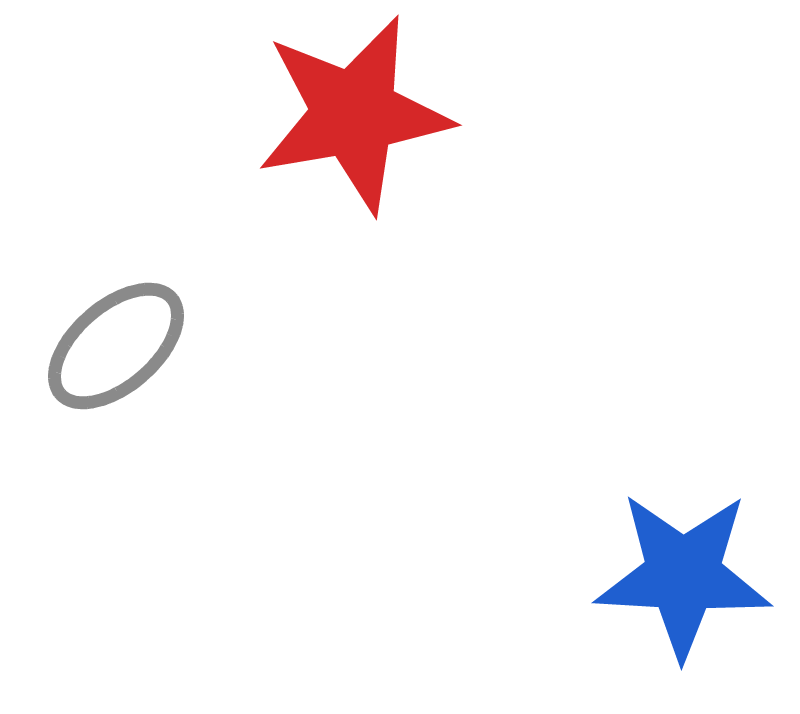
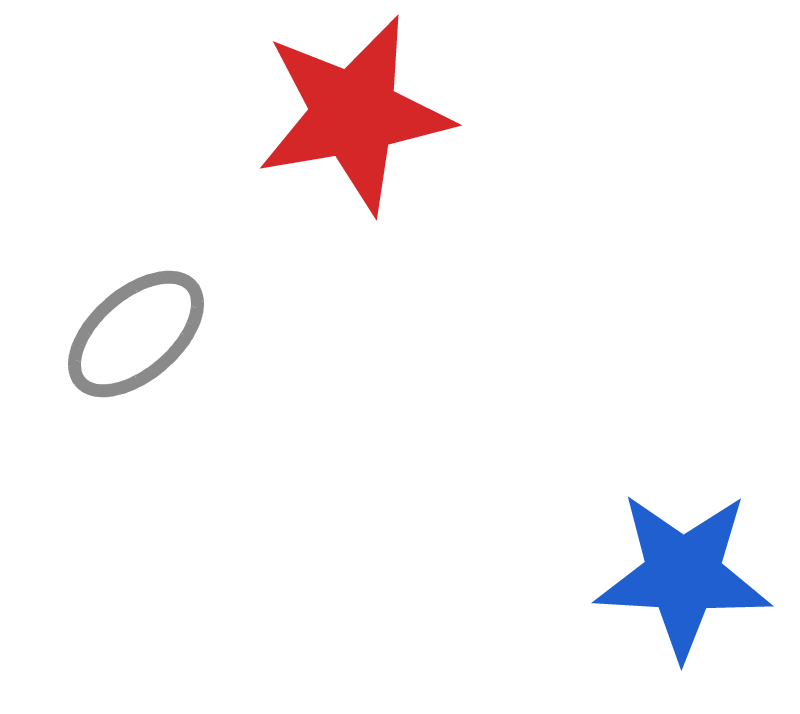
gray ellipse: moved 20 px right, 12 px up
